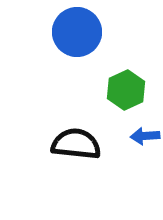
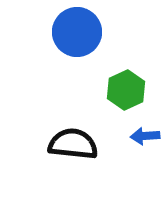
black semicircle: moved 3 px left
